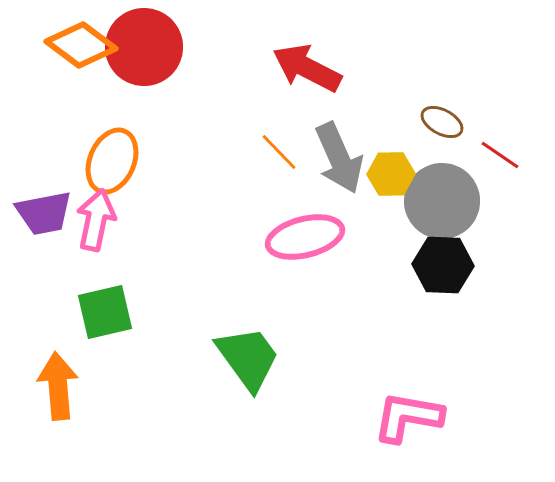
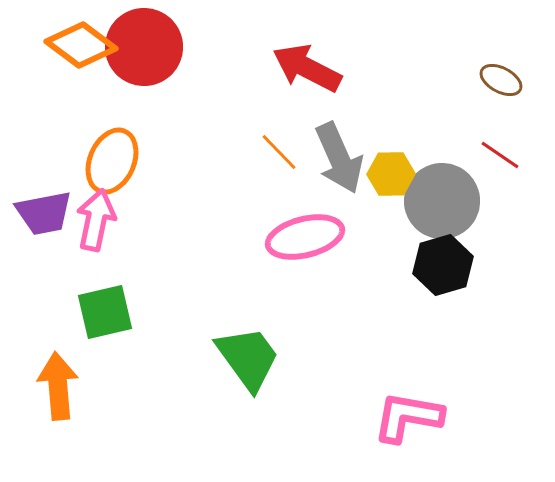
brown ellipse: moved 59 px right, 42 px up
black hexagon: rotated 18 degrees counterclockwise
